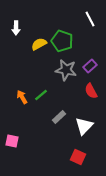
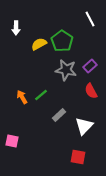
green pentagon: rotated 15 degrees clockwise
gray rectangle: moved 2 px up
red square: rotated 14 degrees counterclockwise
